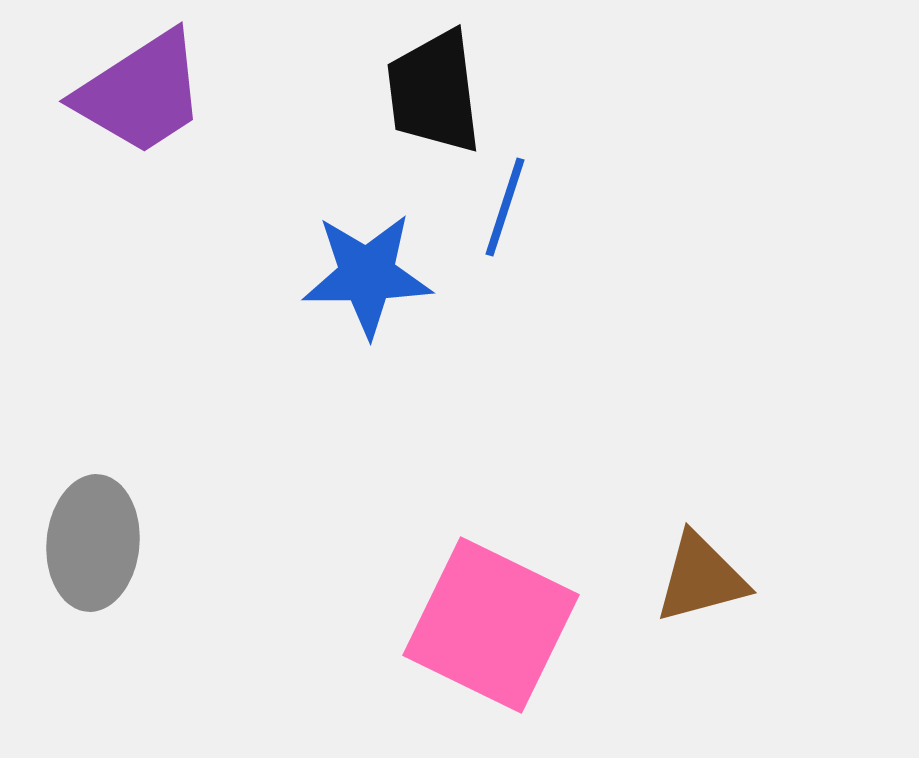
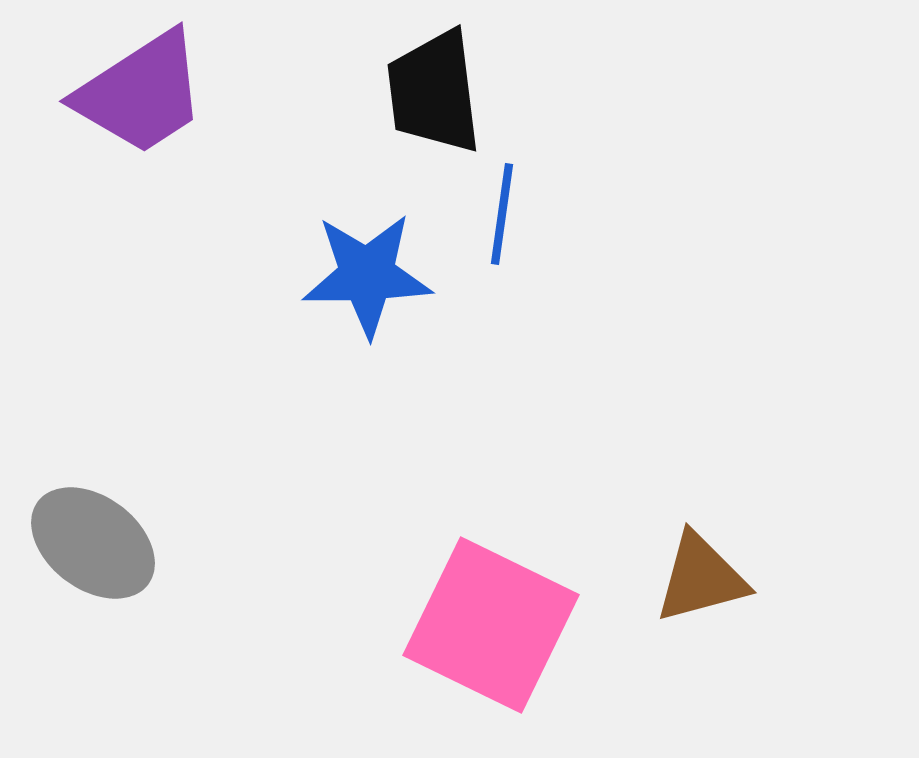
blue line: moved 3 px left, 7 px down; rotated 10 degrees counterclockwise
gray ellipse: rotated 58 degrees counterclockwise
